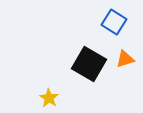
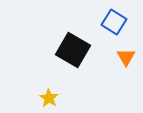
orange triangle: moved 1 px right, 2 px up; rotated 42 degrees counterclockwise
black square: moved 16 px left, 14 px up
